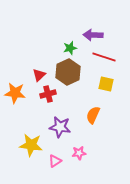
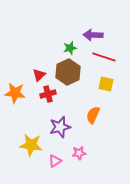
purple star: rotated 25 degrees counterclockwise
